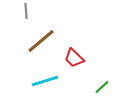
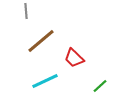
cyan line: rotated 8 degrees counterclockwise
green line: moved 2 px left, 1 px up
